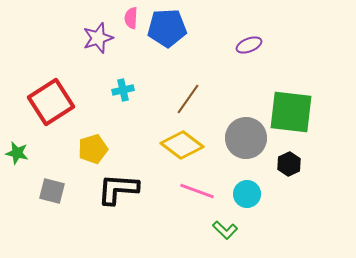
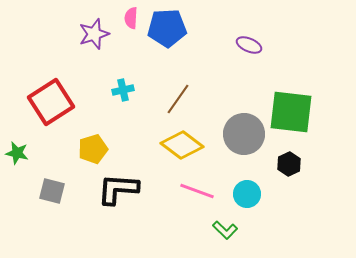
purple star: moved 4 px left, 4 px up
purple ellipse: rotated 45 degrees clockwise
brown line: moved 10 px left
gray circle: moved 2 px left, 4 px up
